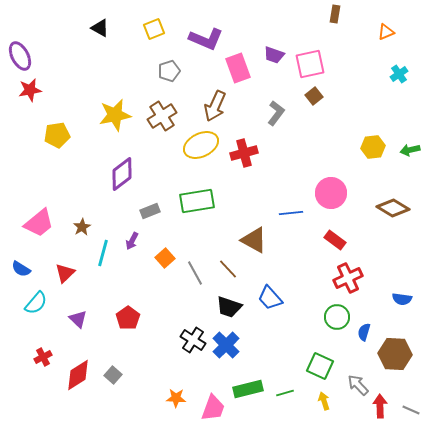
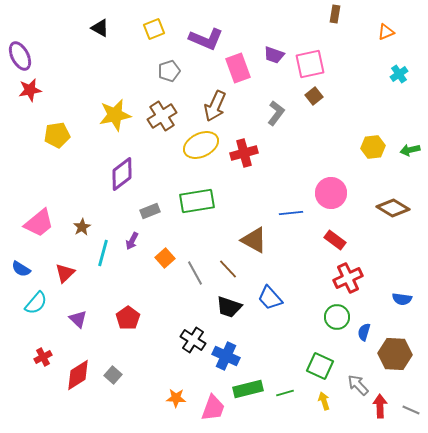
blue cross at (226, 345): moved 11 px down; rotated 20 degrees counterclockwise
